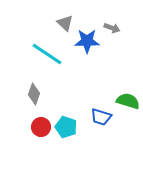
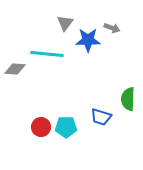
gray triangle: rotated 24 degrees clockwise
blue star: moved 1 px right, 1 px up
cyan line: rotated 28 degrees counterclockwise
gray diamond: moved 19 px left, 25 px up; rotated 75 degrees clockwise
green semicircle: moved 2 px up; rotated 105 degrees counterclockwise
cyan pentagon: rotated 20 degrees counterclockwise
